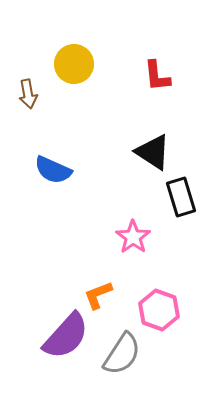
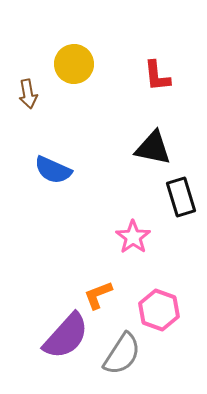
black triangle: moved 4 px up; rotated 21 degrees counterclockwise
